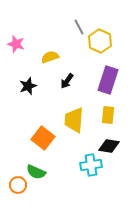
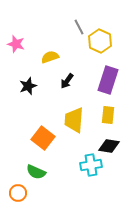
orange circle: moved 8 px down
